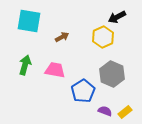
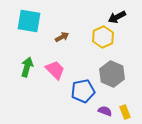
green arrow: moved 2 px right, 2 px down
pink trapezoid: rotated 35 degrees clockwise
blue pentagon: rotated 20 degrees clockwise
yellow rectangle: rotated 72 degrees counterclockwise
